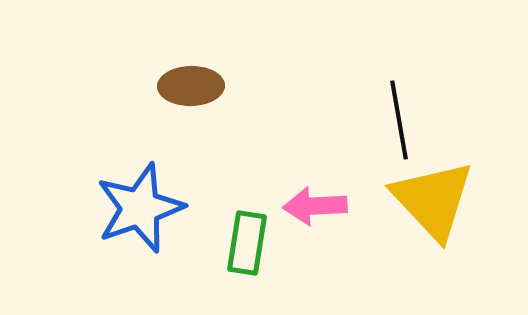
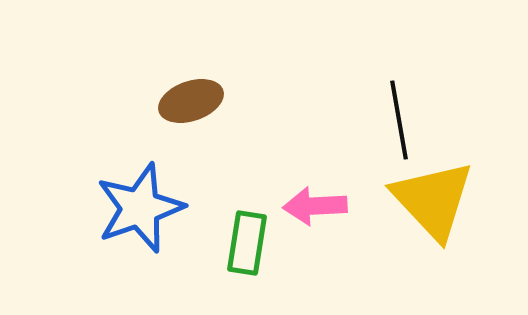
brown ellipse: moved 15 px down; rotated 18 degrees counterclockwise
